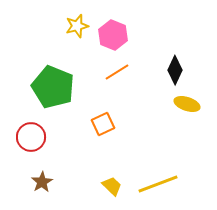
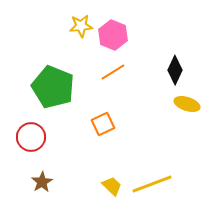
yellow star: moved 4 px right; rotated 10 degrees clockwise
orange line: moved 4 px left
yellow line: moved 6 px left
